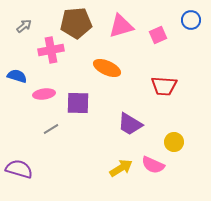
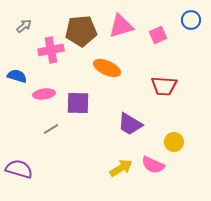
brown pentagon: moved 5 px right, 8 px down
